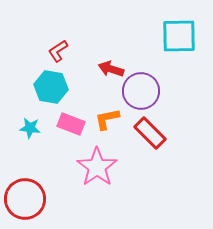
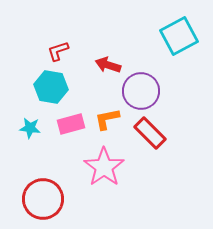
cyan square: rotated 27 degrees counterclockwise
red L-shape: rotated 15 degrees clockwise
red arrow: moved 3 px left, 4 px up
pink rectangle: rotated 36 degrees counterclockwise
pink star: moved 7 px right
red circle: moved 18 px right
